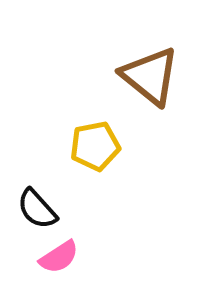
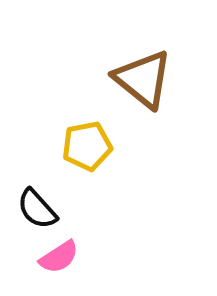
brown triangle: moved 7 px left, 3 px down
yellow pentagon: moved 8 px left
